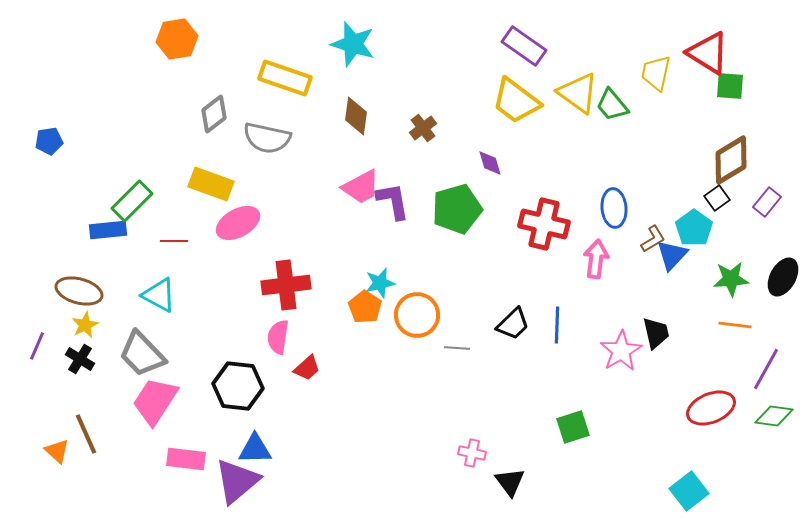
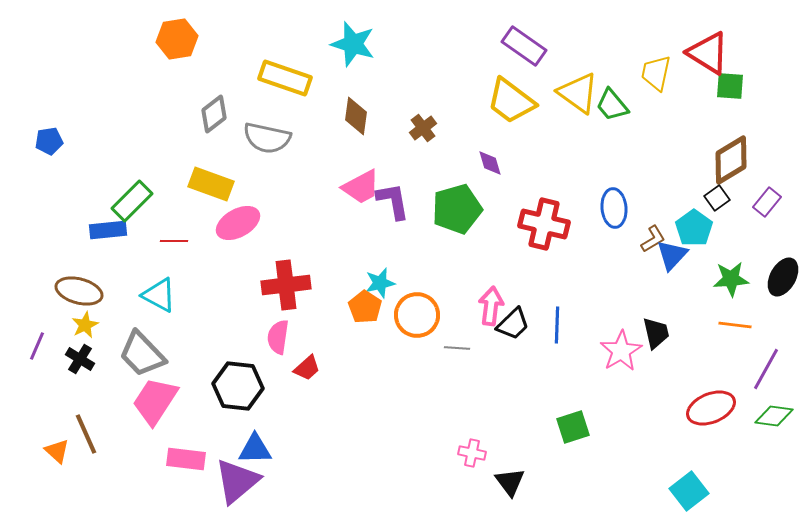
yellow trapezoid at (516, 101): moved 5 px left
pink arrow at (596, 259): moved 105 px left, 47 px down
